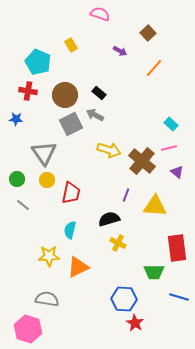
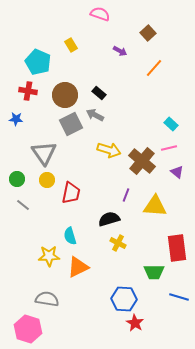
cyan semicircle: moved 6 px down; rotated 30 degrees counterclockwise
